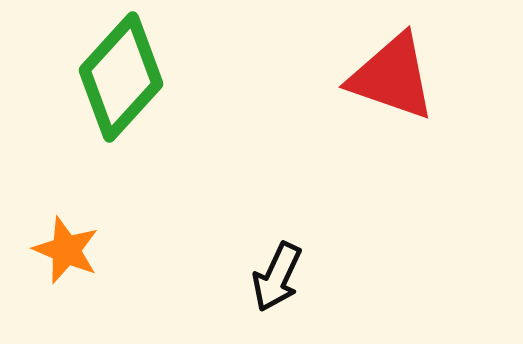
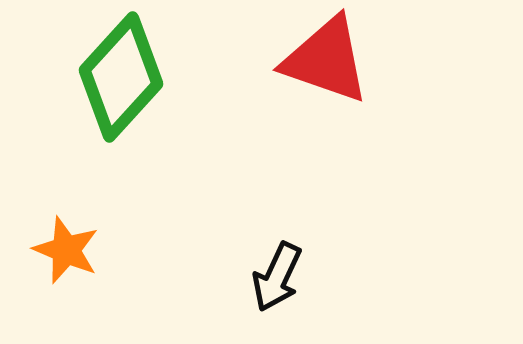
red triangle: moved 66 px left, 17 px up
